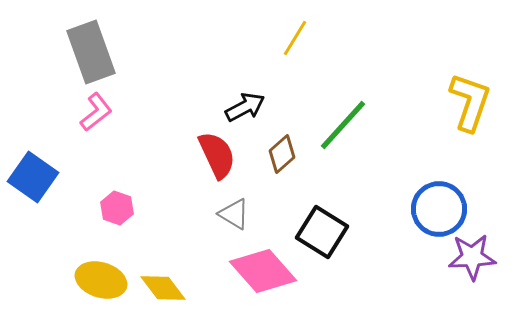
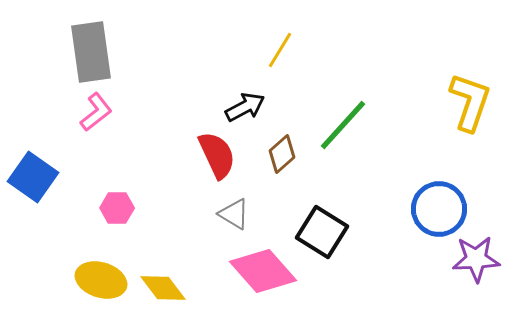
yellow line: moved 15 px left, 12 px down
gray rectangle: rotated 12 degrees clockwise
pink hexagon: rotated 20 degrees counterclockwise
purple star: moved 4 px right, 2 px down
